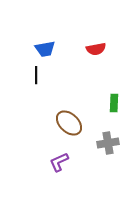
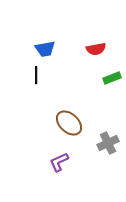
green rectangle: moved 2 px left, 25 px up; rotated 66 degrees clockwise
gray cross: rotated 15 degrees counterclockwise
